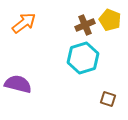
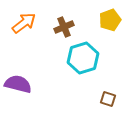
yellow pentagon: rotated 30 degrees clockwise
brown cross: moved 21 px left, 2 px down
